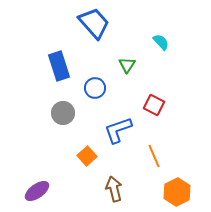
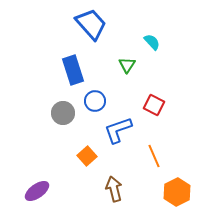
blue trapezoid: moved 3 px left, 1 px down
cyan semicircle: moved 9 px left
blue rectangle: moved 14 px right, 4 px down
blue circle: moved 13 px down
